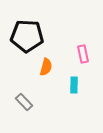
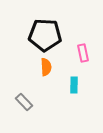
black pentagon: moved 18 px right, 1 px up
pink rectangle: moved 1 px up
orange semicircle: rotated 18 degrees counterclockwise
